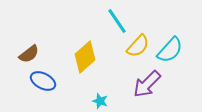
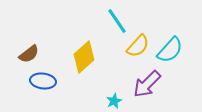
yellow diamond: moved 1 px left
blue ellipse: rotated 20 degrees counterclockwise
cyan star: moved 14 px right; rotated 28 degrees clockwise
